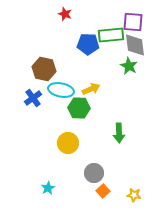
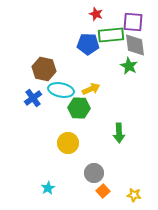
red star: moved 31 px right
